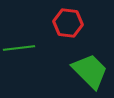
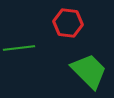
green trapezoid: moved 1 px left
